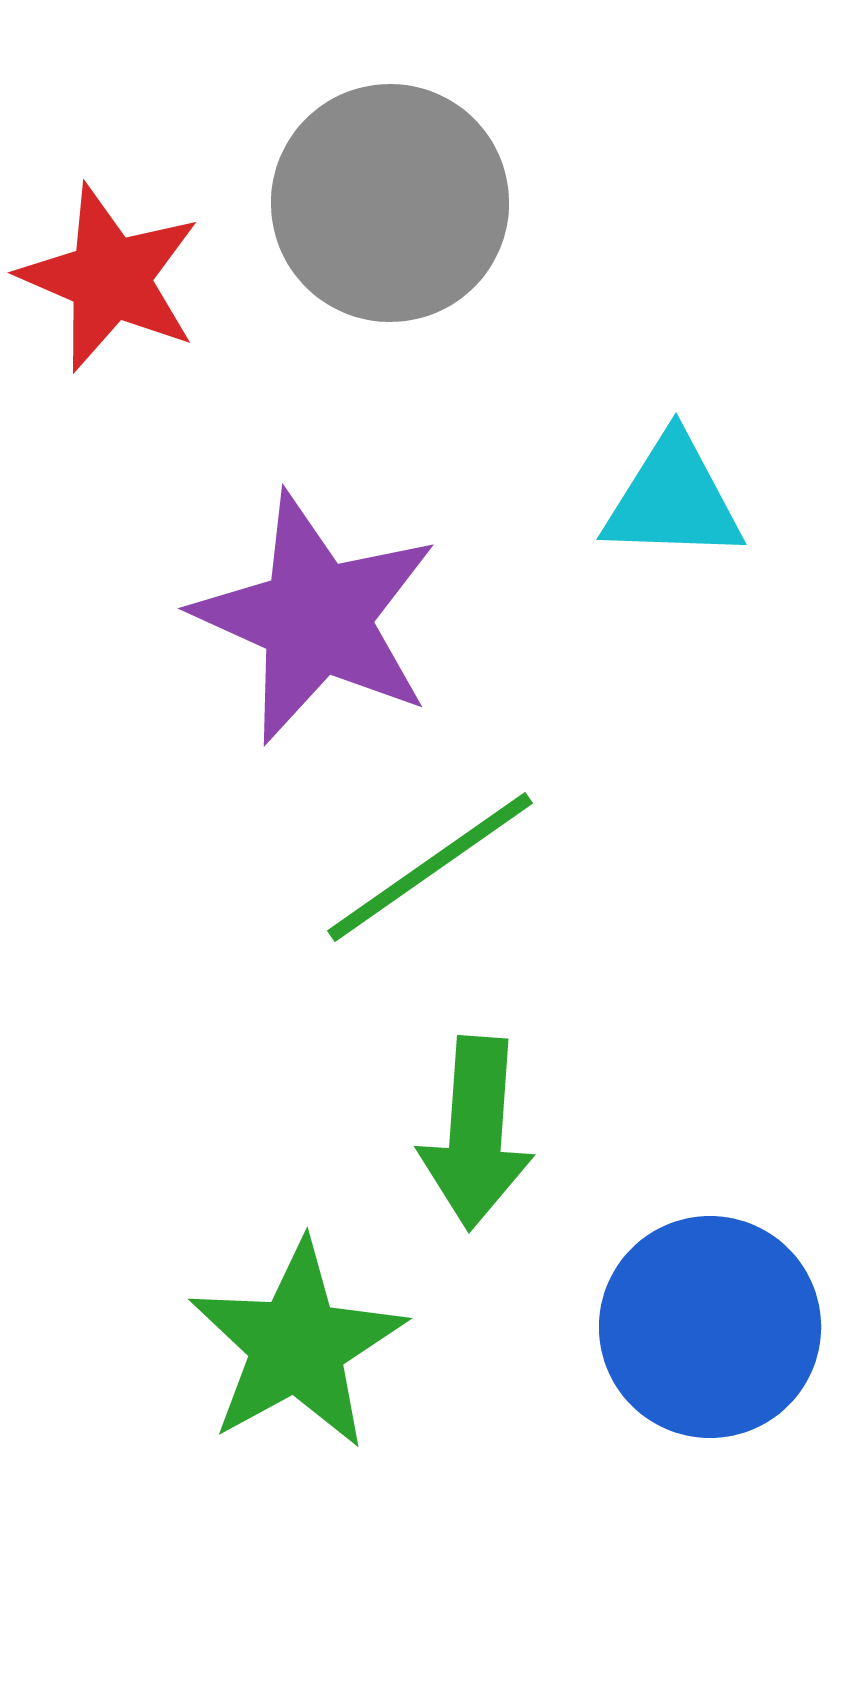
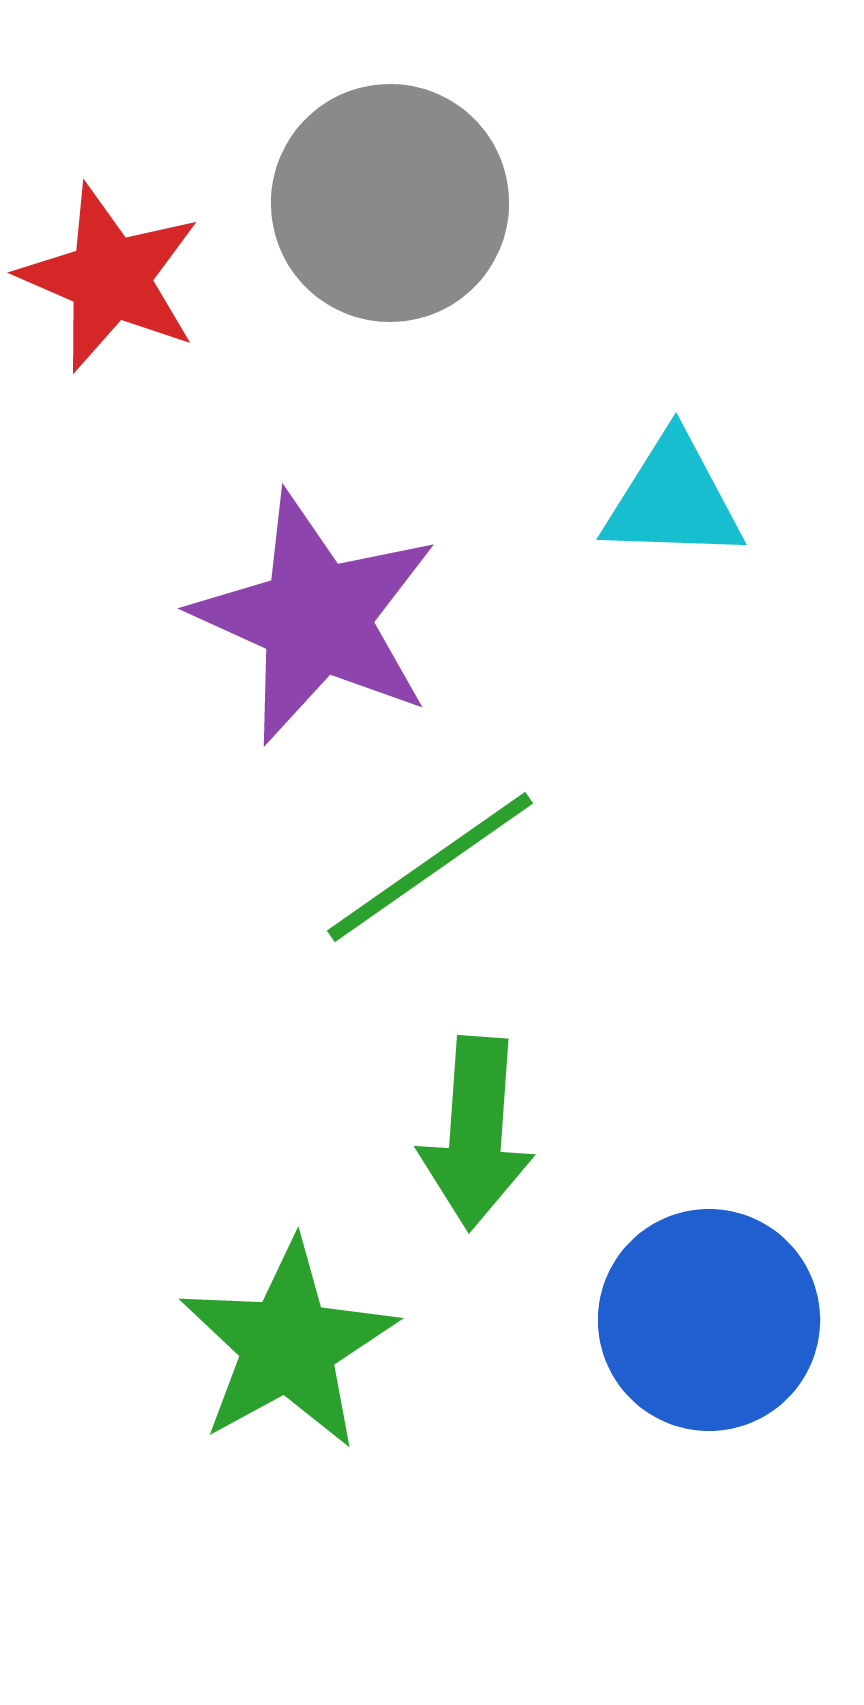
blue circle: moved 1 px left, 7 px up
green star: moved 9 px left
